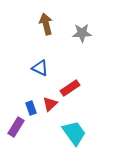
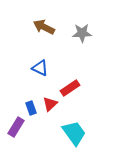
brown arrow: moved 2 px left, 3 px down; rotated 50 degrees counterclockwise
